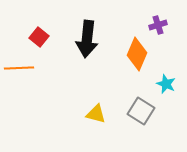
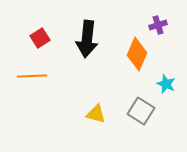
red square: moved 1 px right, 1 px down; rotated 18 degrees clockwise
orange line: moved 13 px right, 8 px down
